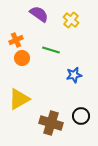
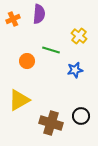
purple semicircle: rotated 60 degrees clockwise
yellow cross: moved 8 px right, 16 px down
orange cross: moved 3 px left, 21 px up
orange circle: moved 5 px right, 3 px down
blue star: moved 1 px right, 5 px up
yellow triangle: moved 1 px down
